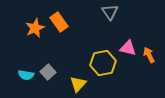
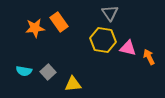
gray triangle: moved 1 px down
orange star: rotated 18 degrees clockwise
orange arrow: moved 2 px down
yellow hexagon: moved 23 px up; rotated 20 degrees clockwise
cyan semicircle: moved 2 px left, 4 px up
yellow triangle: moved 5 px left; rotated 42 degrees clockwise
